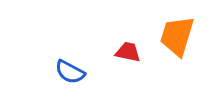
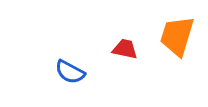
red trapezoid: moved 3 px left, 3 px up
